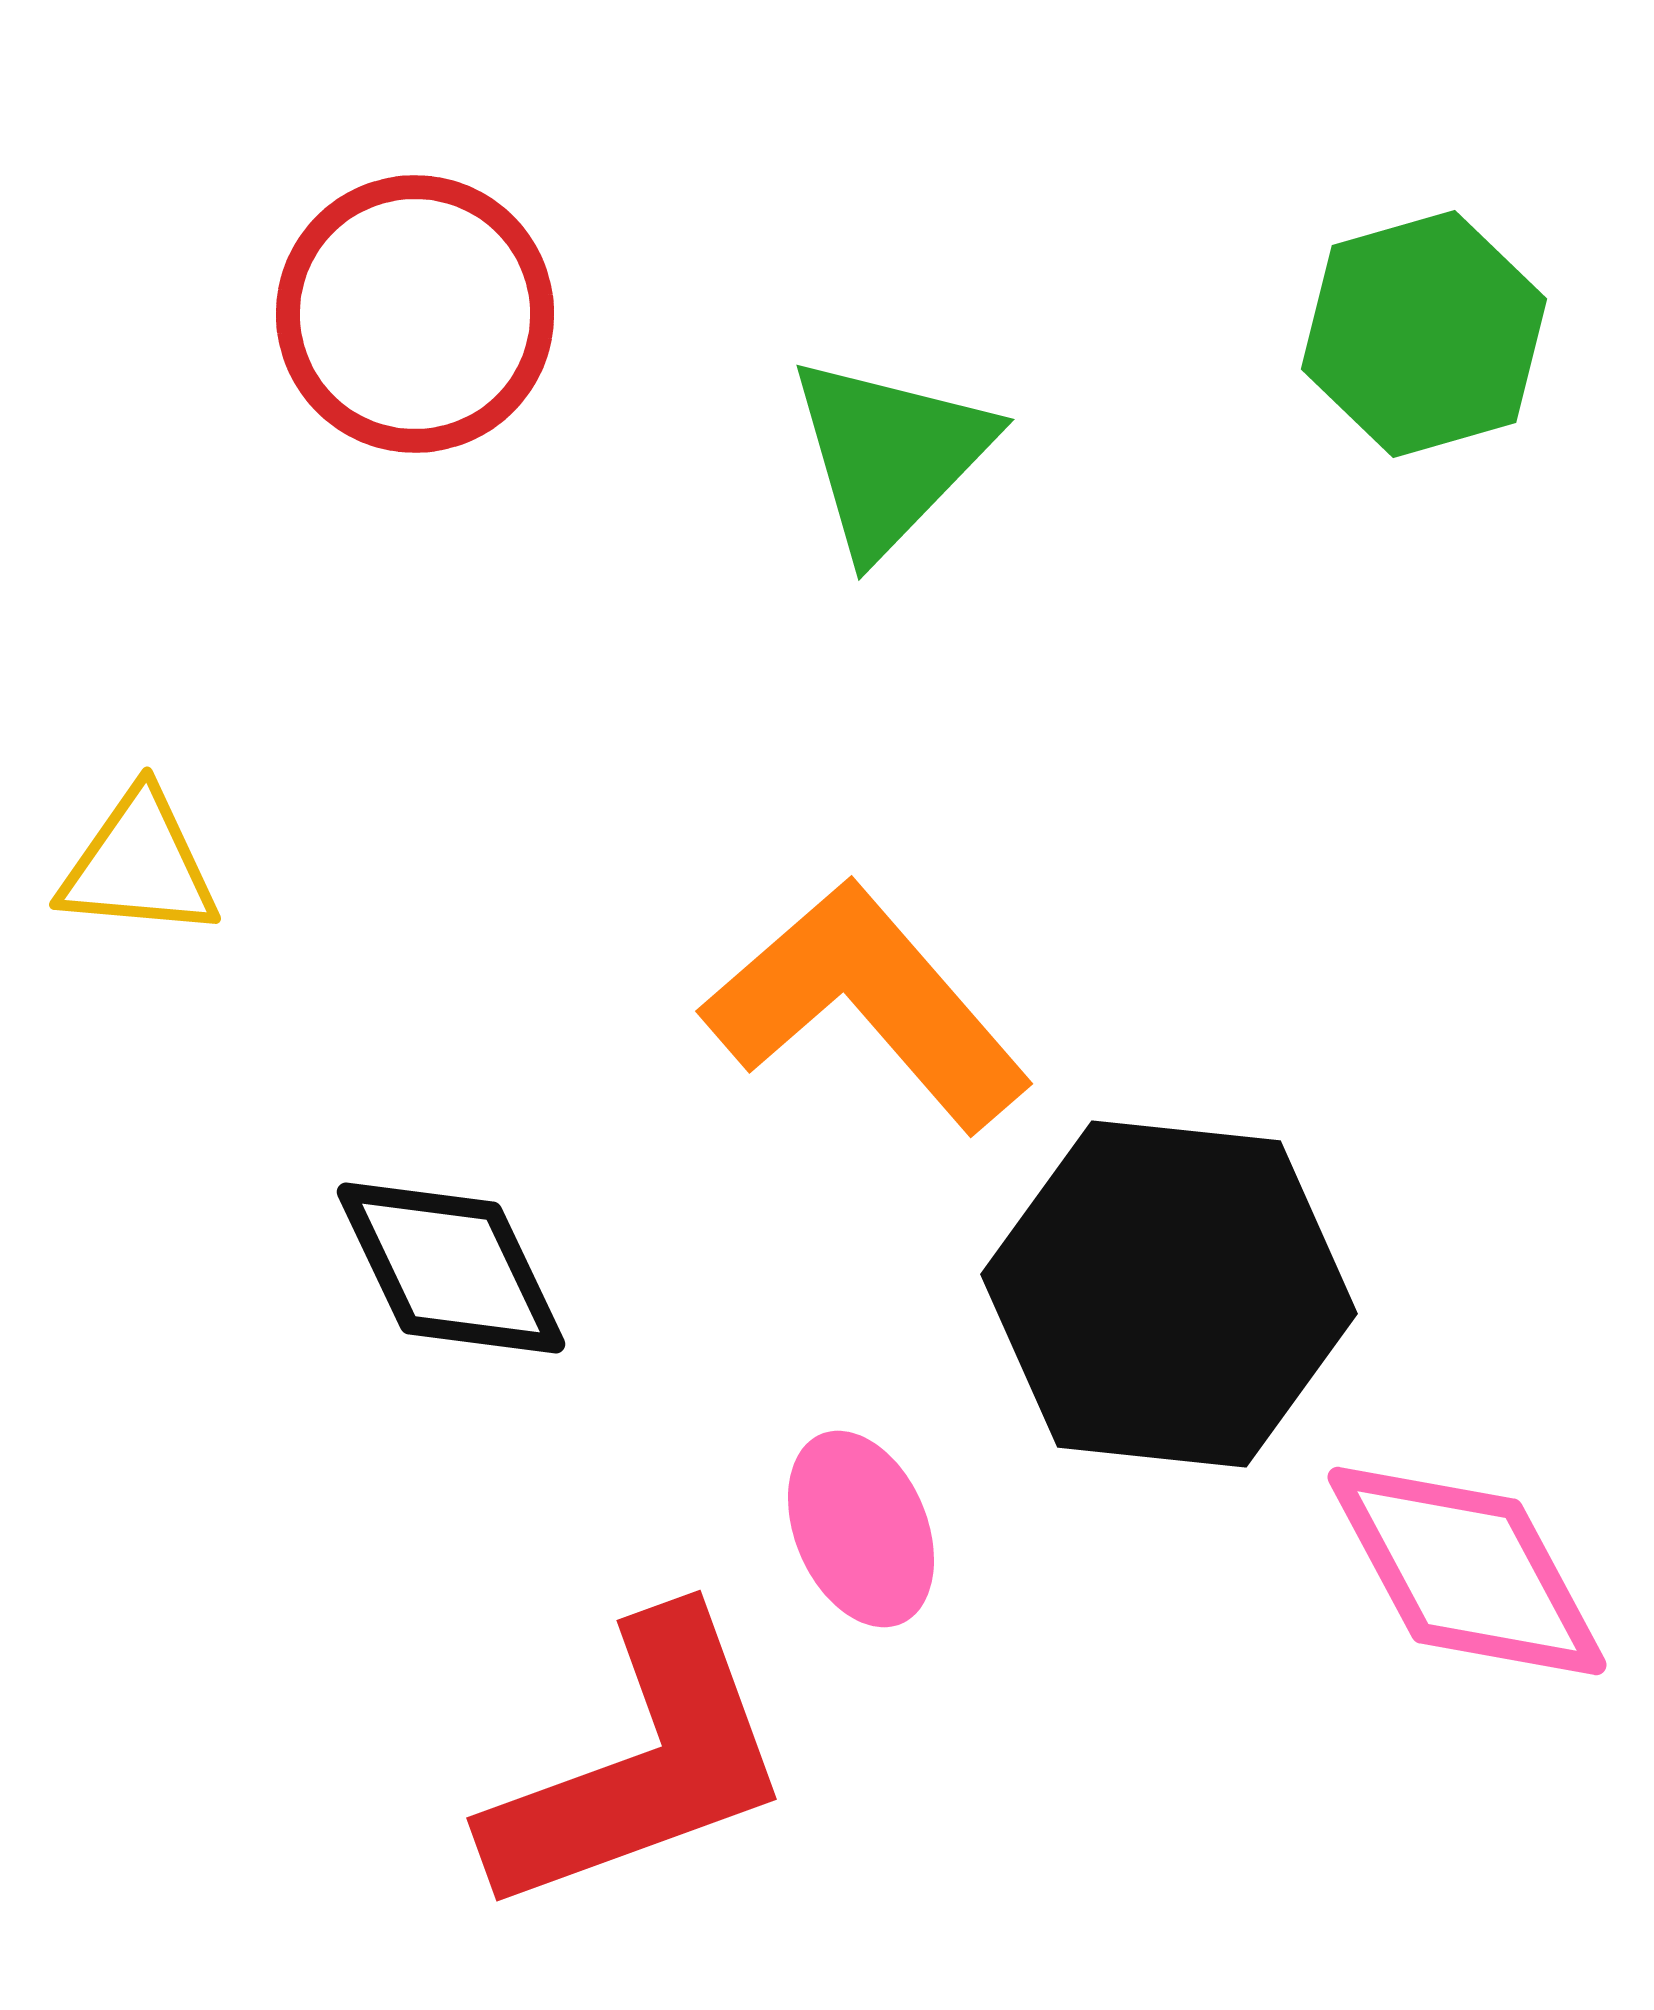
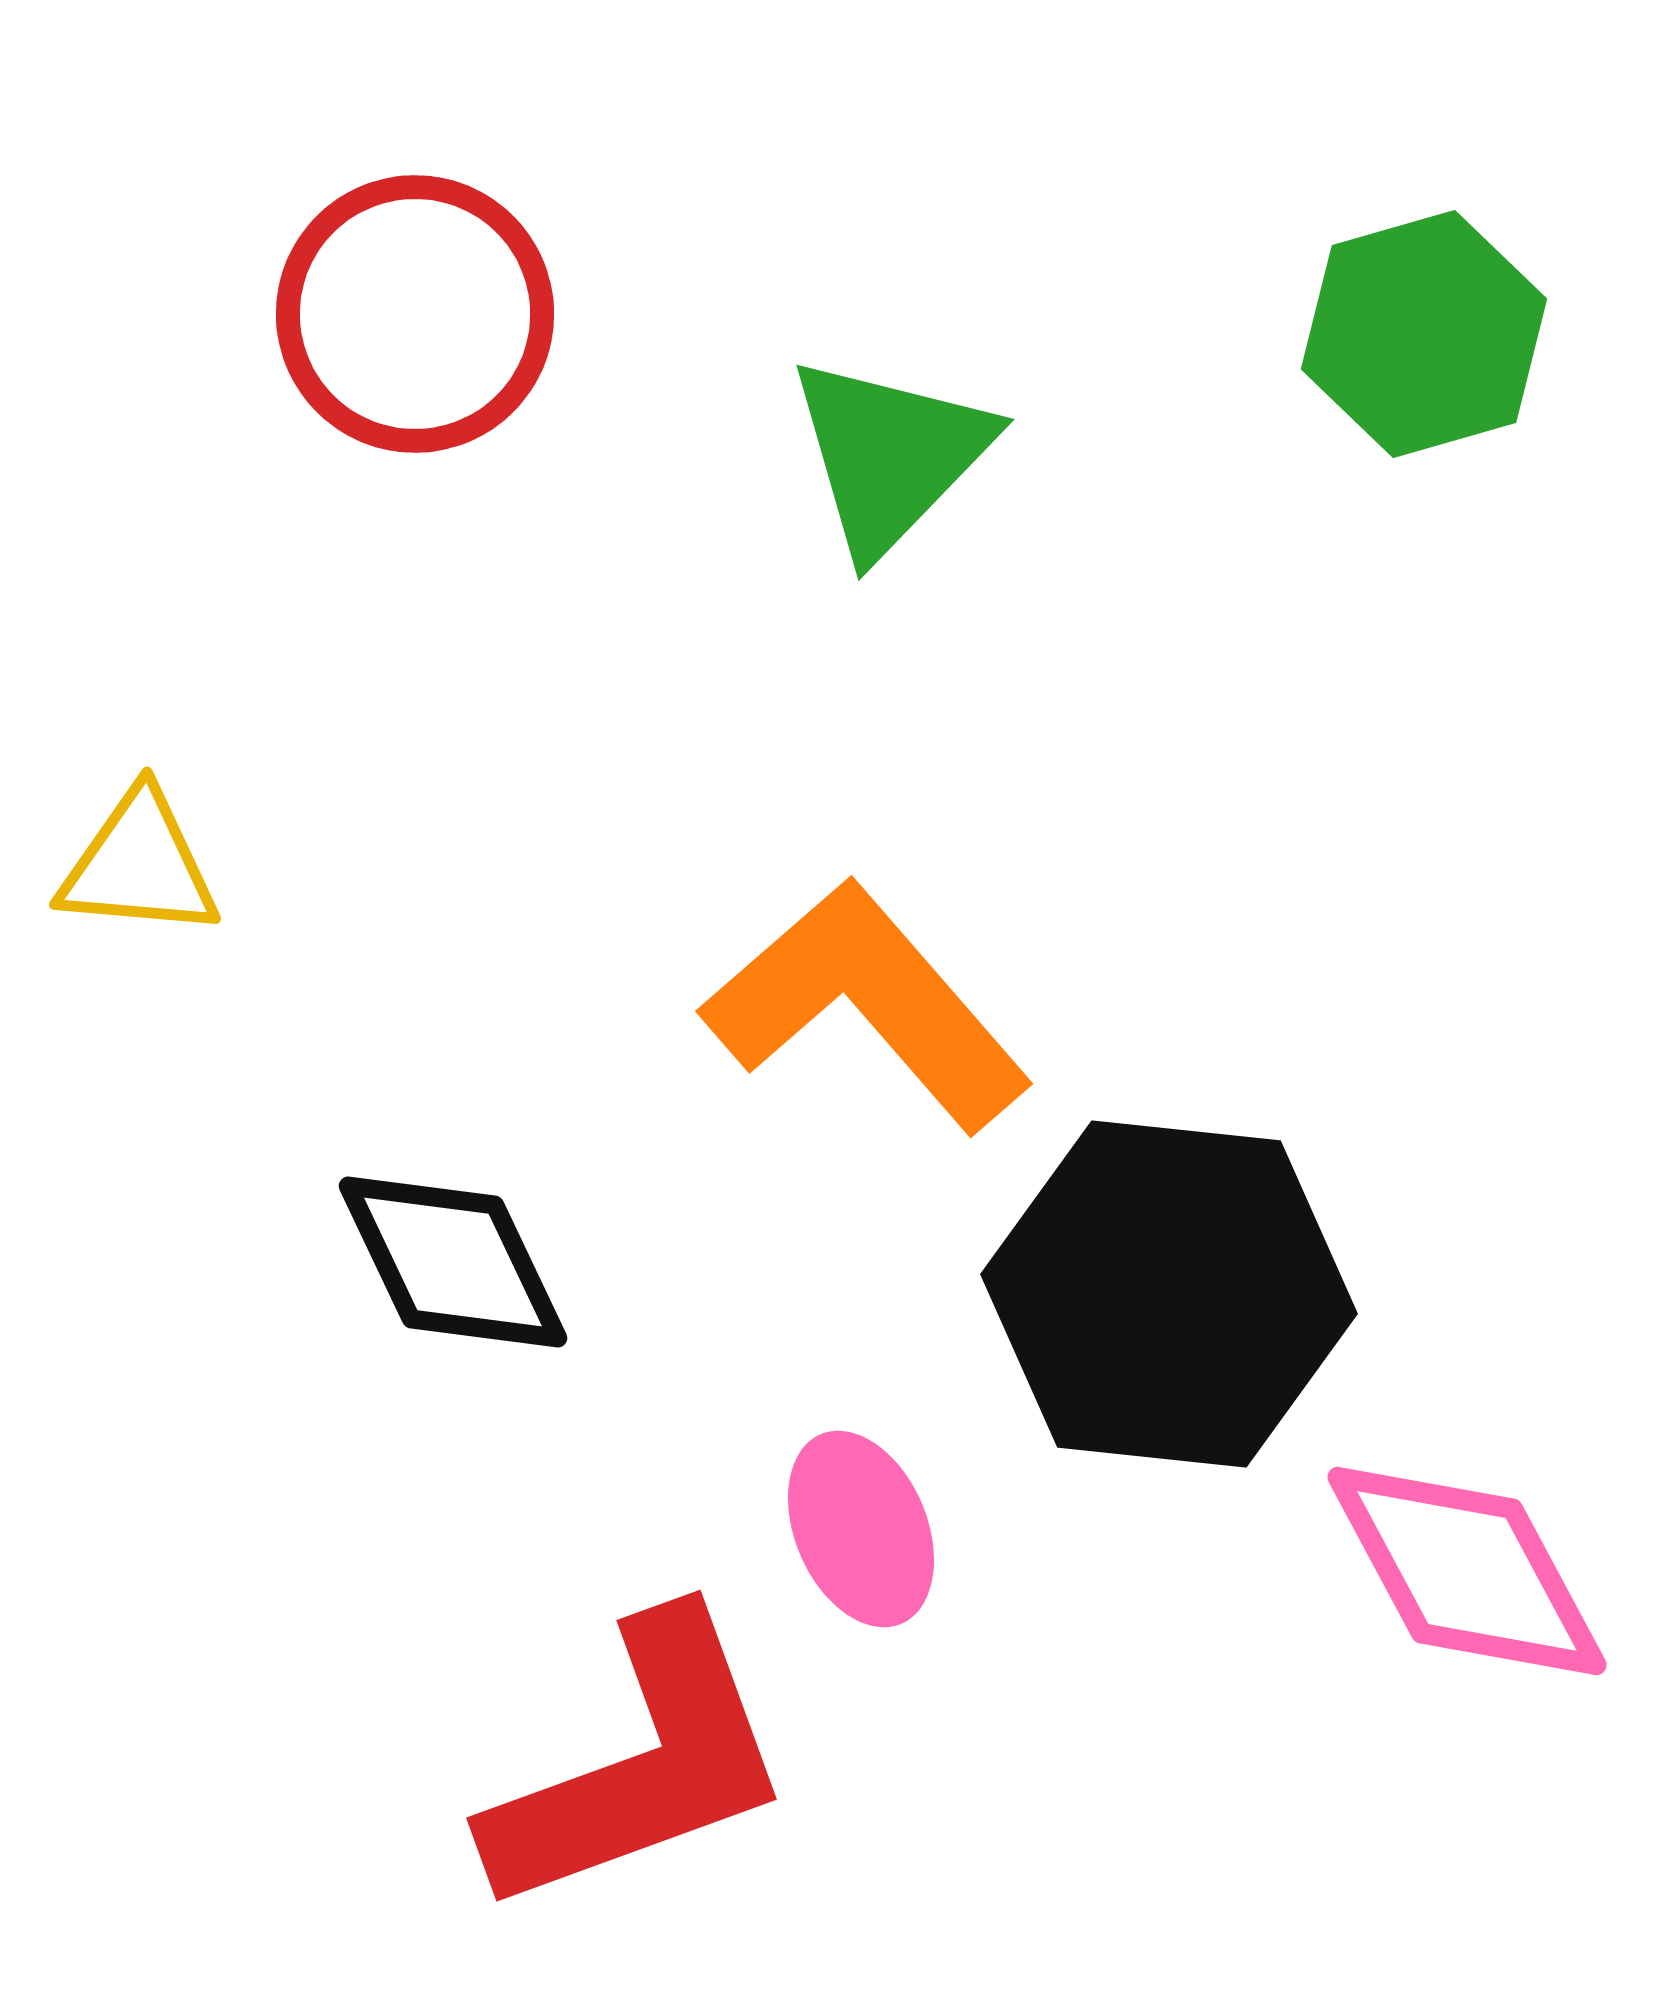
black diamond: moved 2 px right, 6 px up
